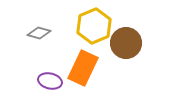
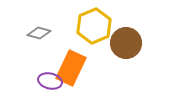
orange rectangle: moved 12 px left
